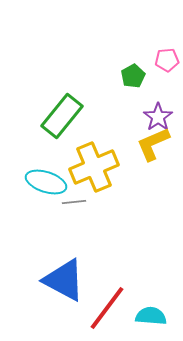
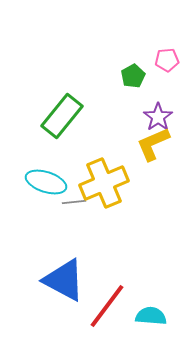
yellow cross: moved 10 px right, 16 px down
red line: moved 2 px up
